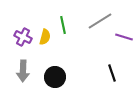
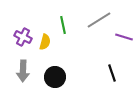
gray line: moved 1 px left, 1 px up
yellow semicircle: moved 5 px down
